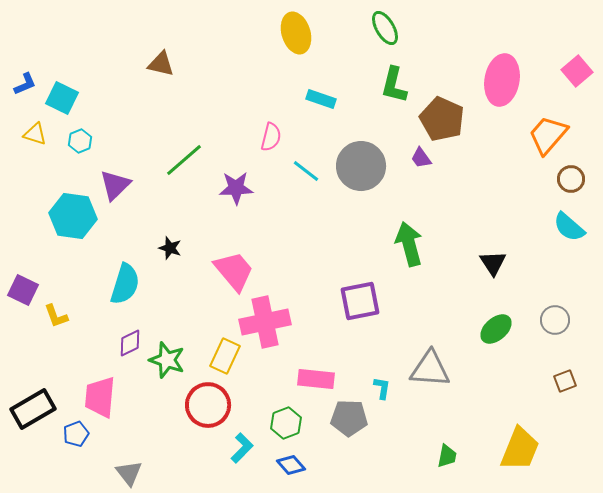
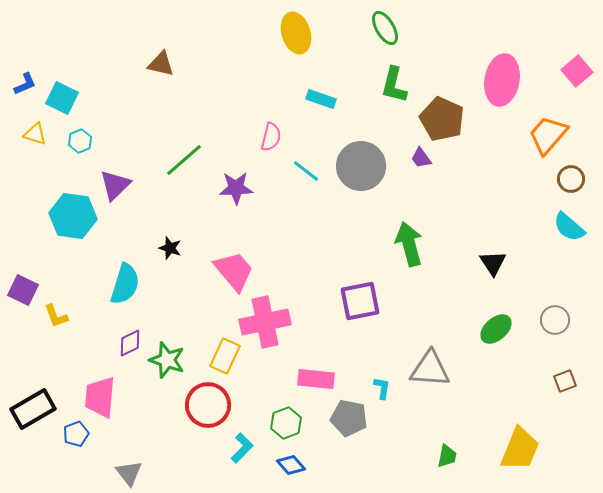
gray pentagon at (349, 418): rotated 9 degrees clockwise
